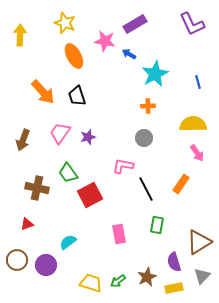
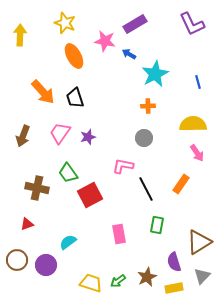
black trapezoid: moved 2 px left, 2 px down
brown arrow: moved 4 px up
